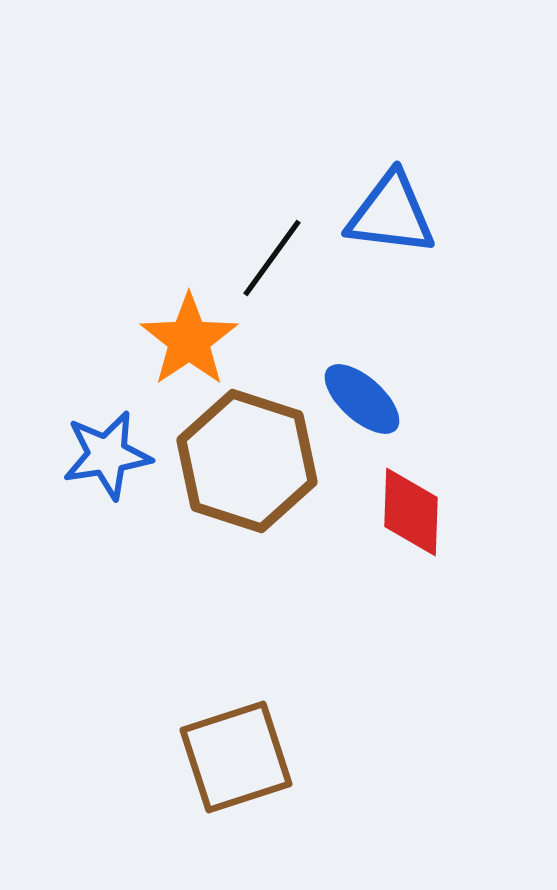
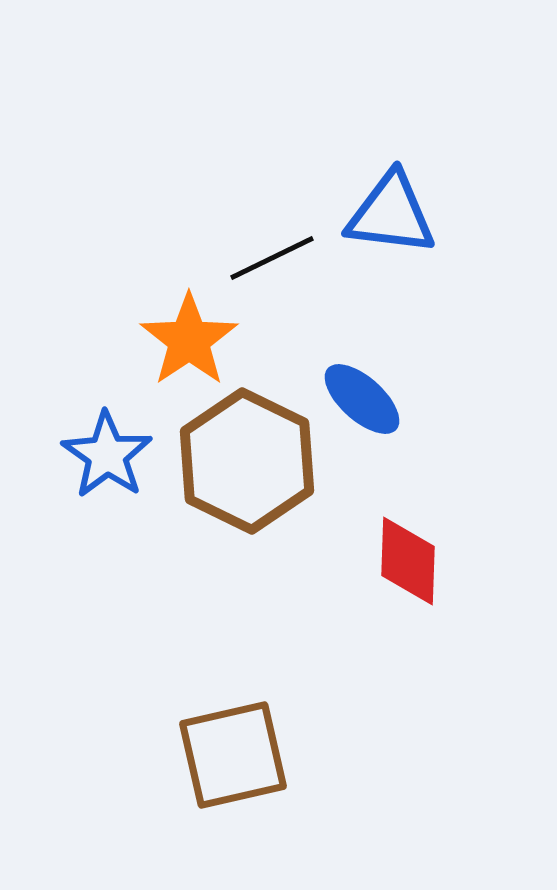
black line: rotated 28 degrees clockwise
blue star: rotated 28 degrees counterclockwise
brown hexagon: rotated 8 degrees clockwise
red diamond: moved 3 px left, 49 px down
brown square: moved 3 px left, 2 px up; rotated 5 degrees clockwise
